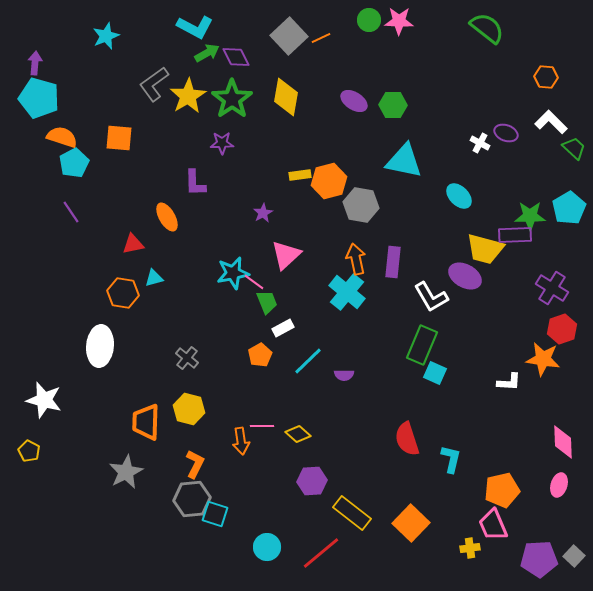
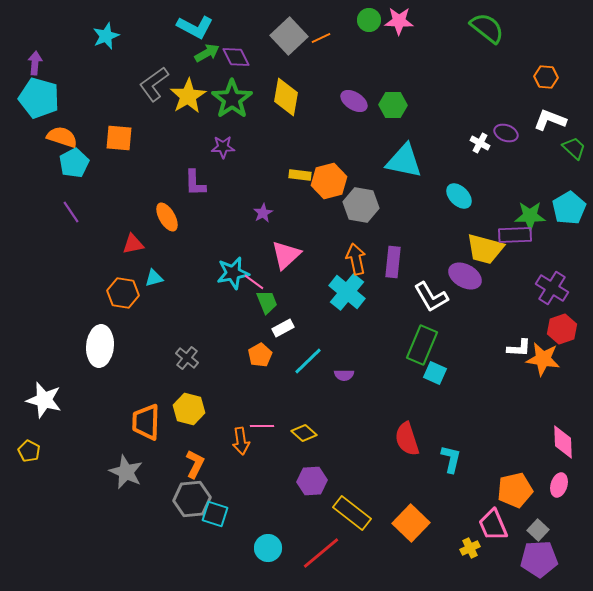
white L-shape at (551, 122): moved 1 px left, 2 px up; rotated 24 degrees counterclockwise
purple star at (222, 143): moved 1 px right, 4 px down
yellow rectangle at (300, 175): rotated 15 degrees clockwise
white L-shape at (509, 382): moved 10 px right, 34 px up
yellow diamond at (298, 434): moved 6 px right, 1 px up
gray star at (126, 472): rotated 20 degrees counterclockwise
orange pentagon at (502, 490): moved 13 px right
cyan circle at (267, 547): moved 1 px right, 1 px down
yellow cross at (470, 548): rotated 18 degrees counterclockwise
gray square at (574, 556): moved 36 px left, 26 px up
